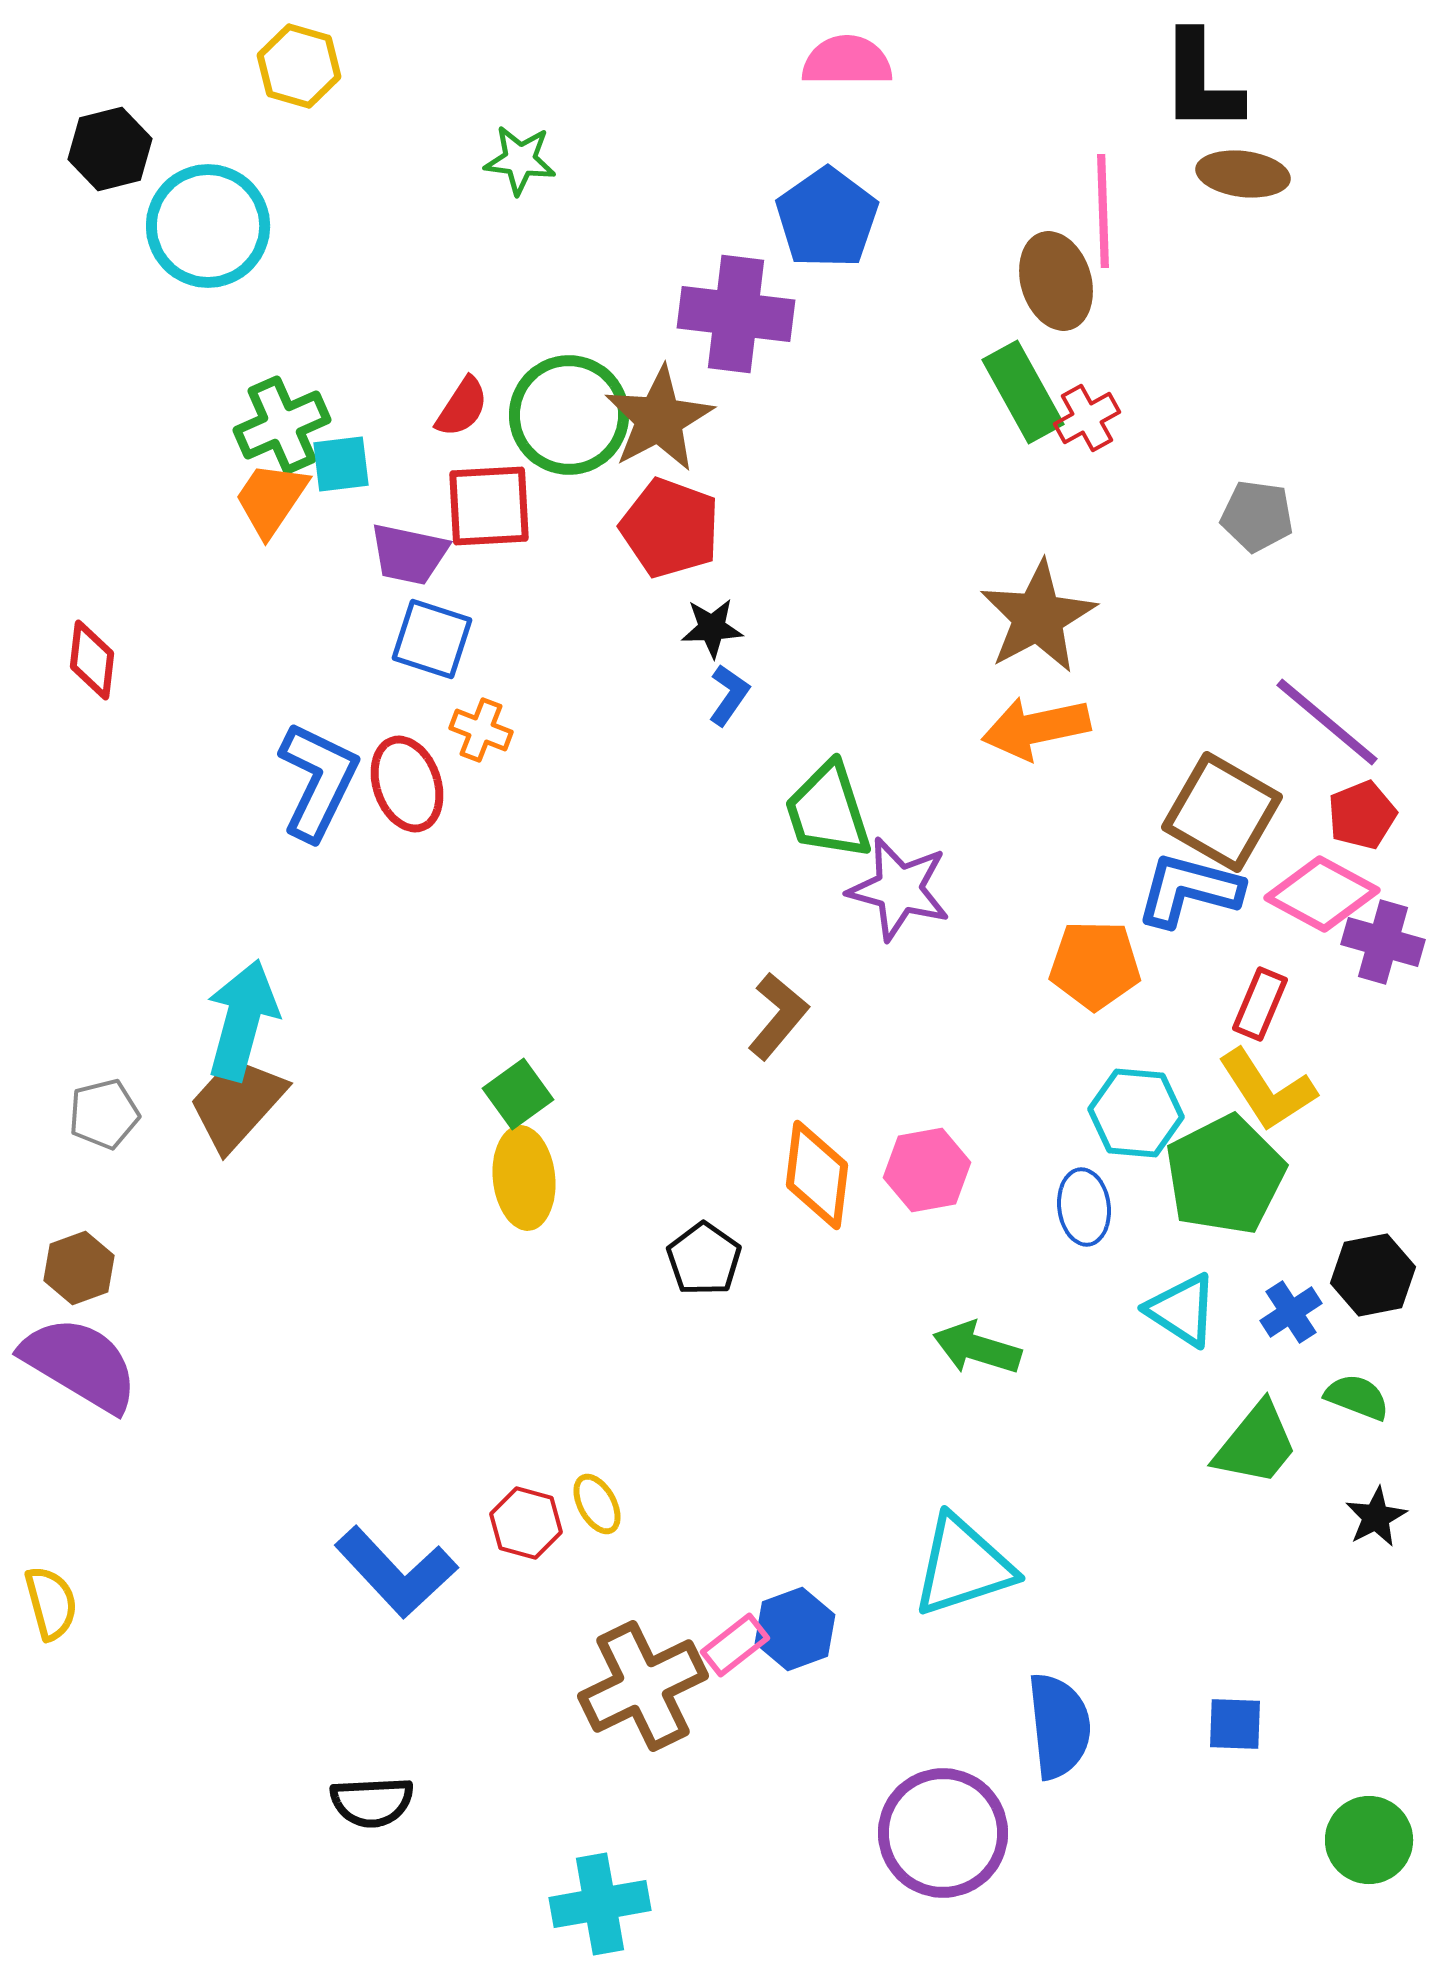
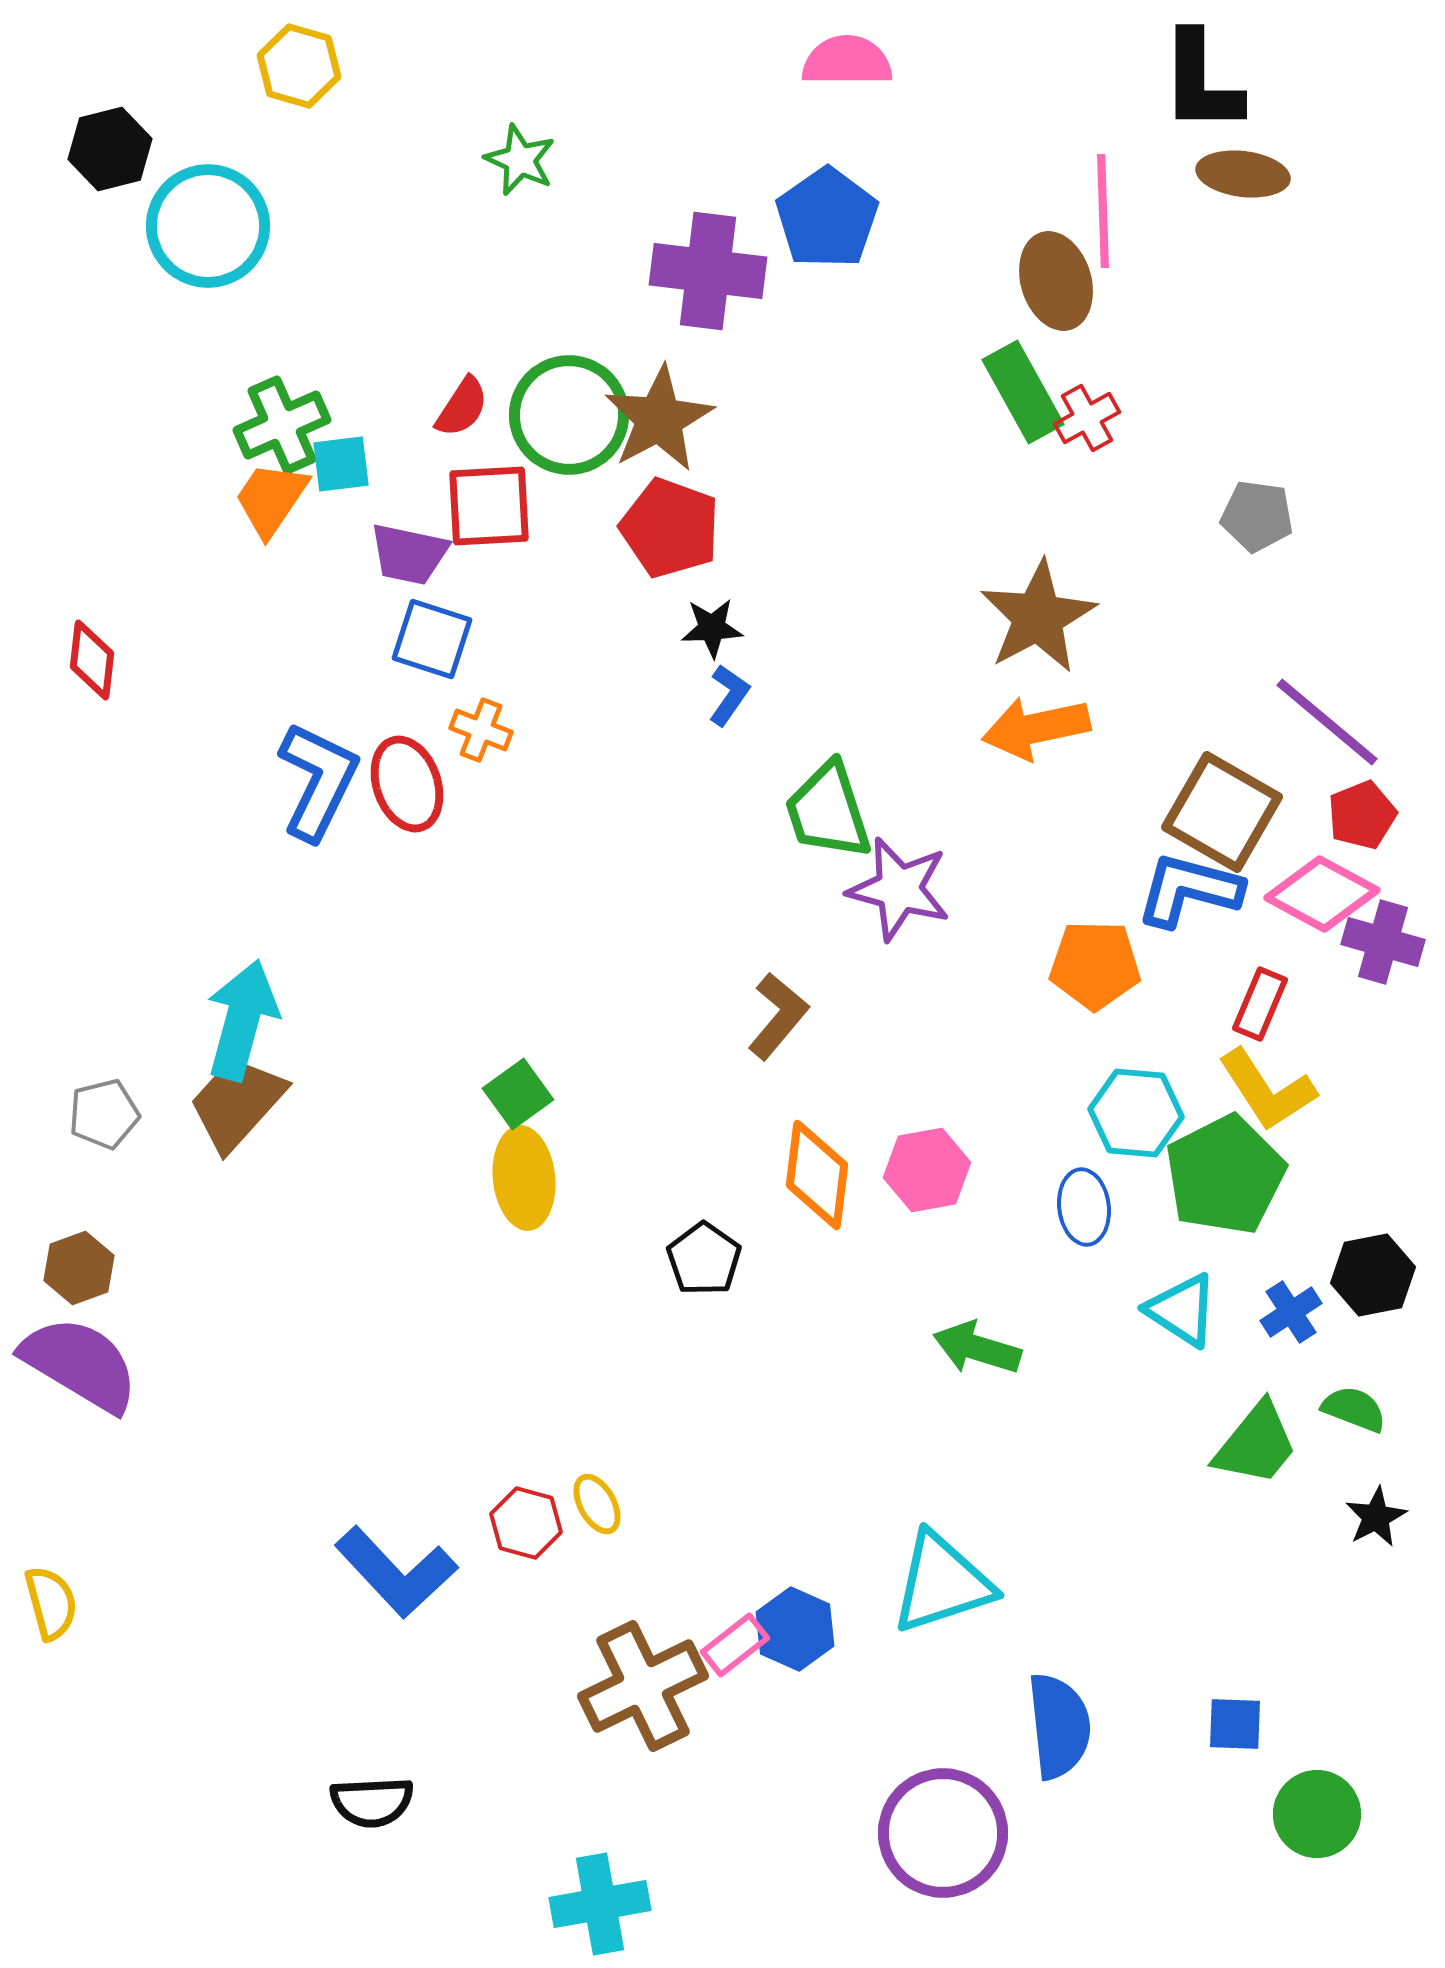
green star at (520, 160): rotated 18 degrees clockwise
purple cross at (736, 314): moved 28 px left, 43 px up
green semicircle at (1357, 1397): moved 3 px left, 12 px down
cyan triangle at (963, 1566): moved 21 px left, 17 px down
blue hexagon at (795, 1629): rotated 16 degrees counterclockwise
green circle at (1369, 1840): moved 52 px left, 26 px up
